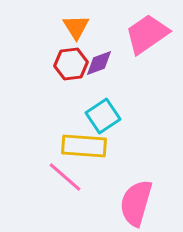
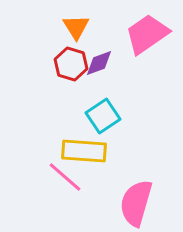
red hexagon: rotated 24 degrees clockwise
yellow rectangle: moved 5 px down
